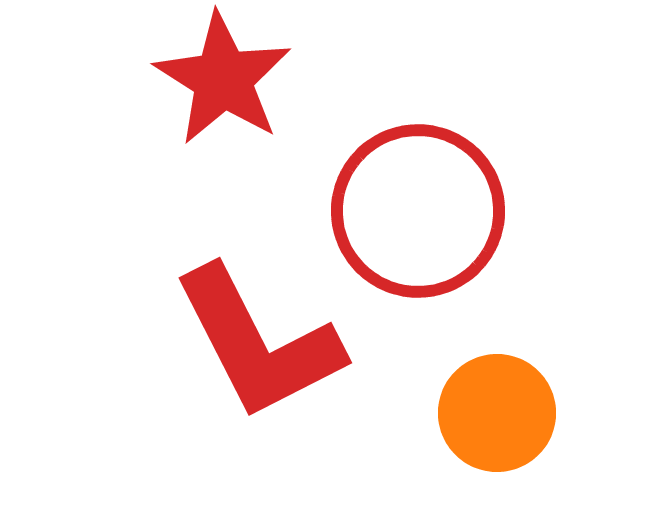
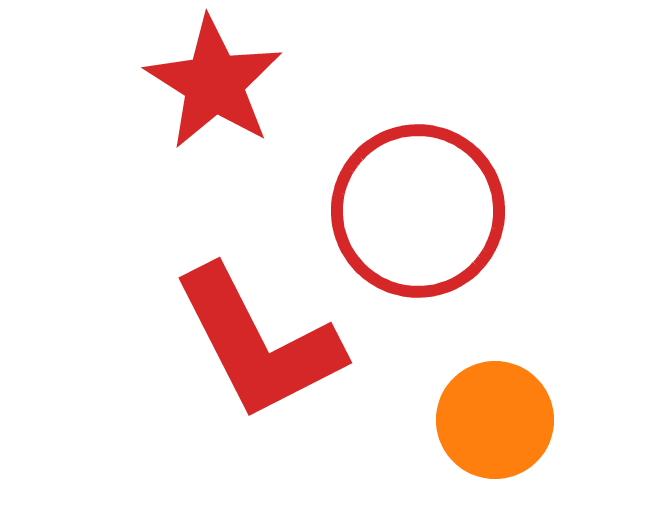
red star: moved 9 px left, 4 px down
orange circle: moved 2 px left, 7 px down
